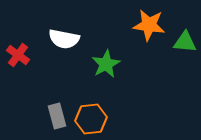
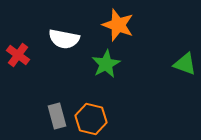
orange star: moved 31 px left; rotated 12 degrees clockwise
green triangle: moved 22 px down; rotated 15 degrees clockwise
orange hexagon: rotated 20 degrees clockwise
